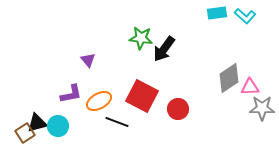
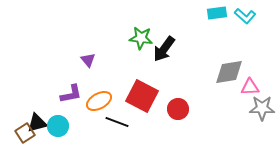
gray diamond: moved 6 px up; rotated 24 degrees clockwise
